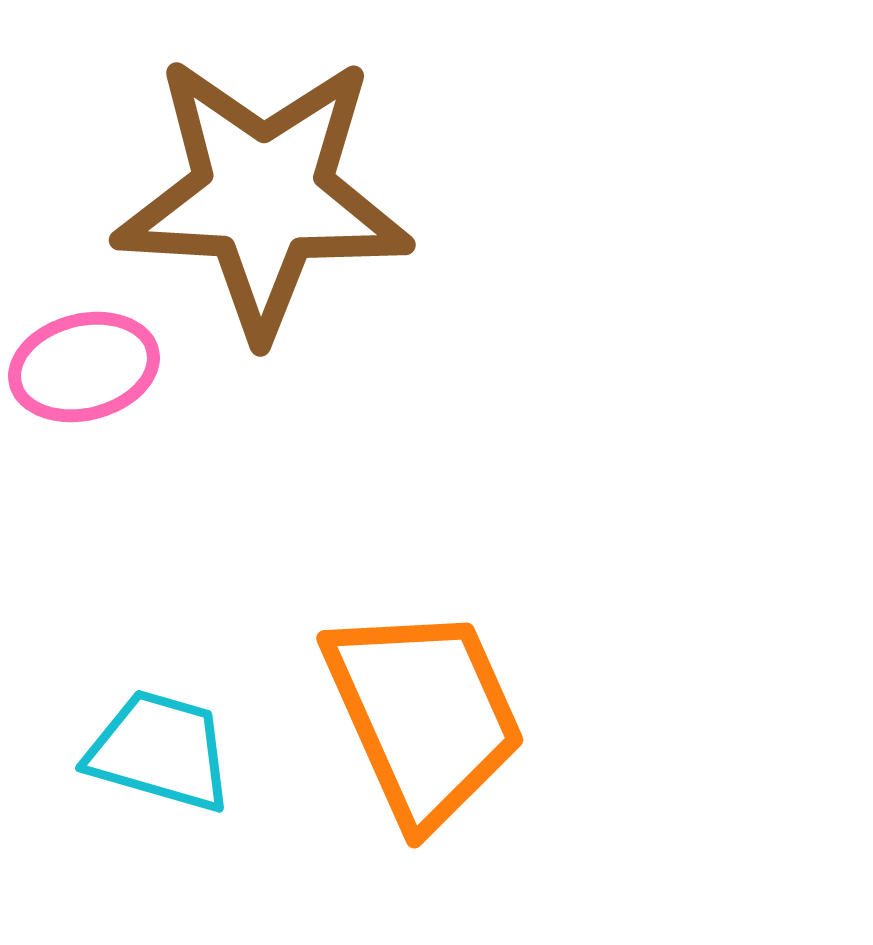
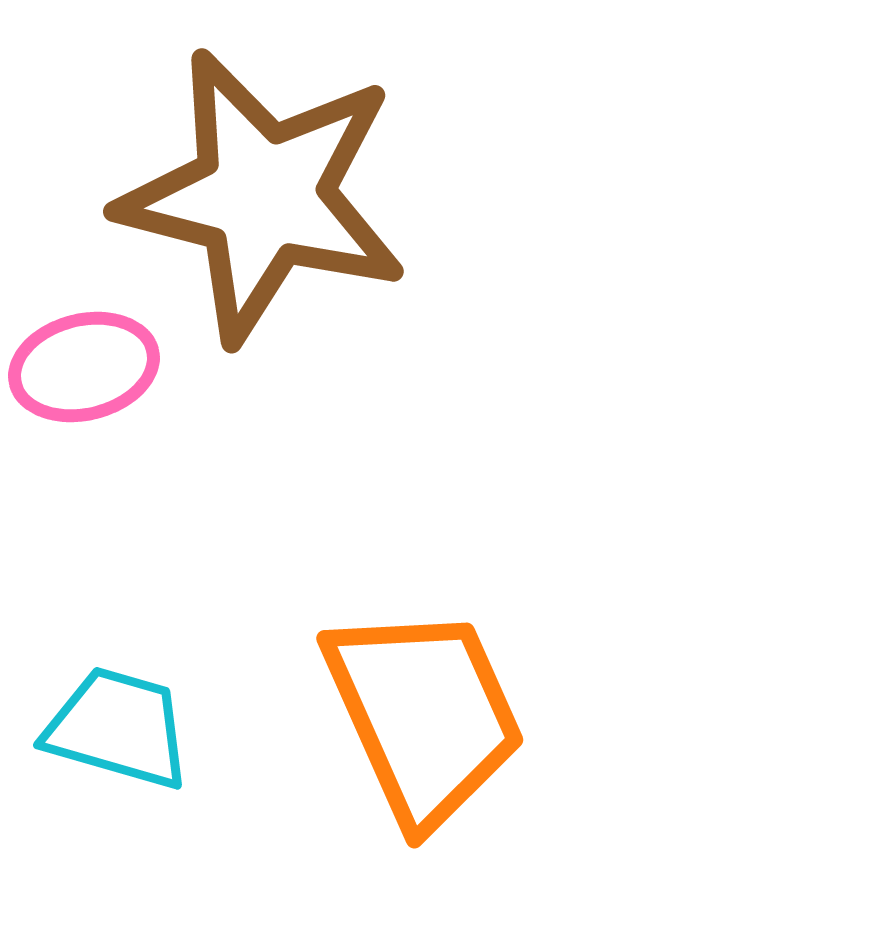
brown star: rotated 11 degrees clockwise
cyan trapezoid: moved 42 px left, 23 px up
